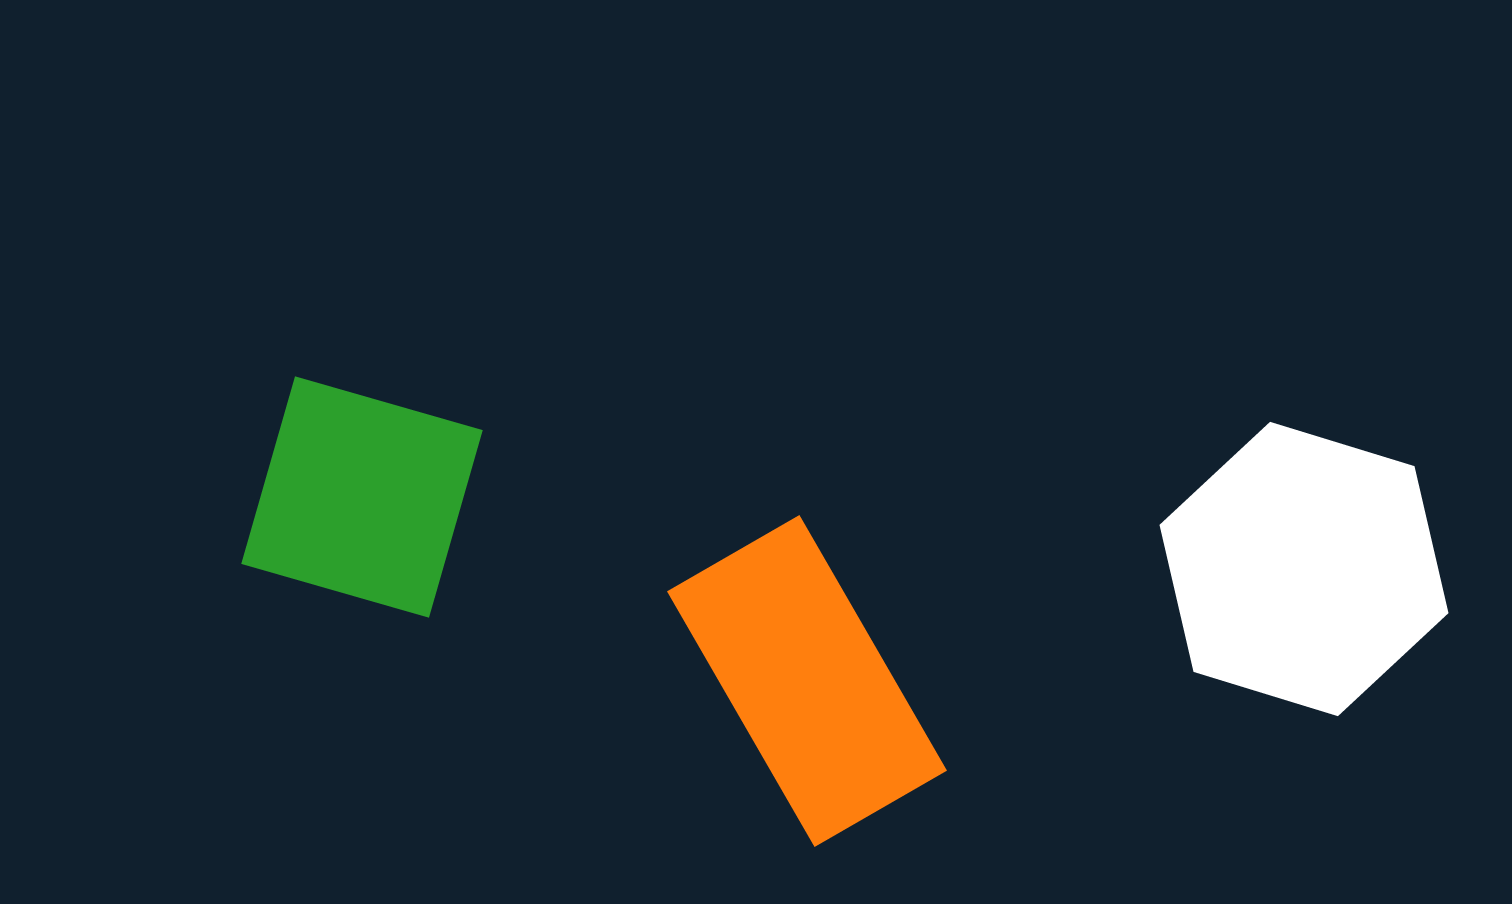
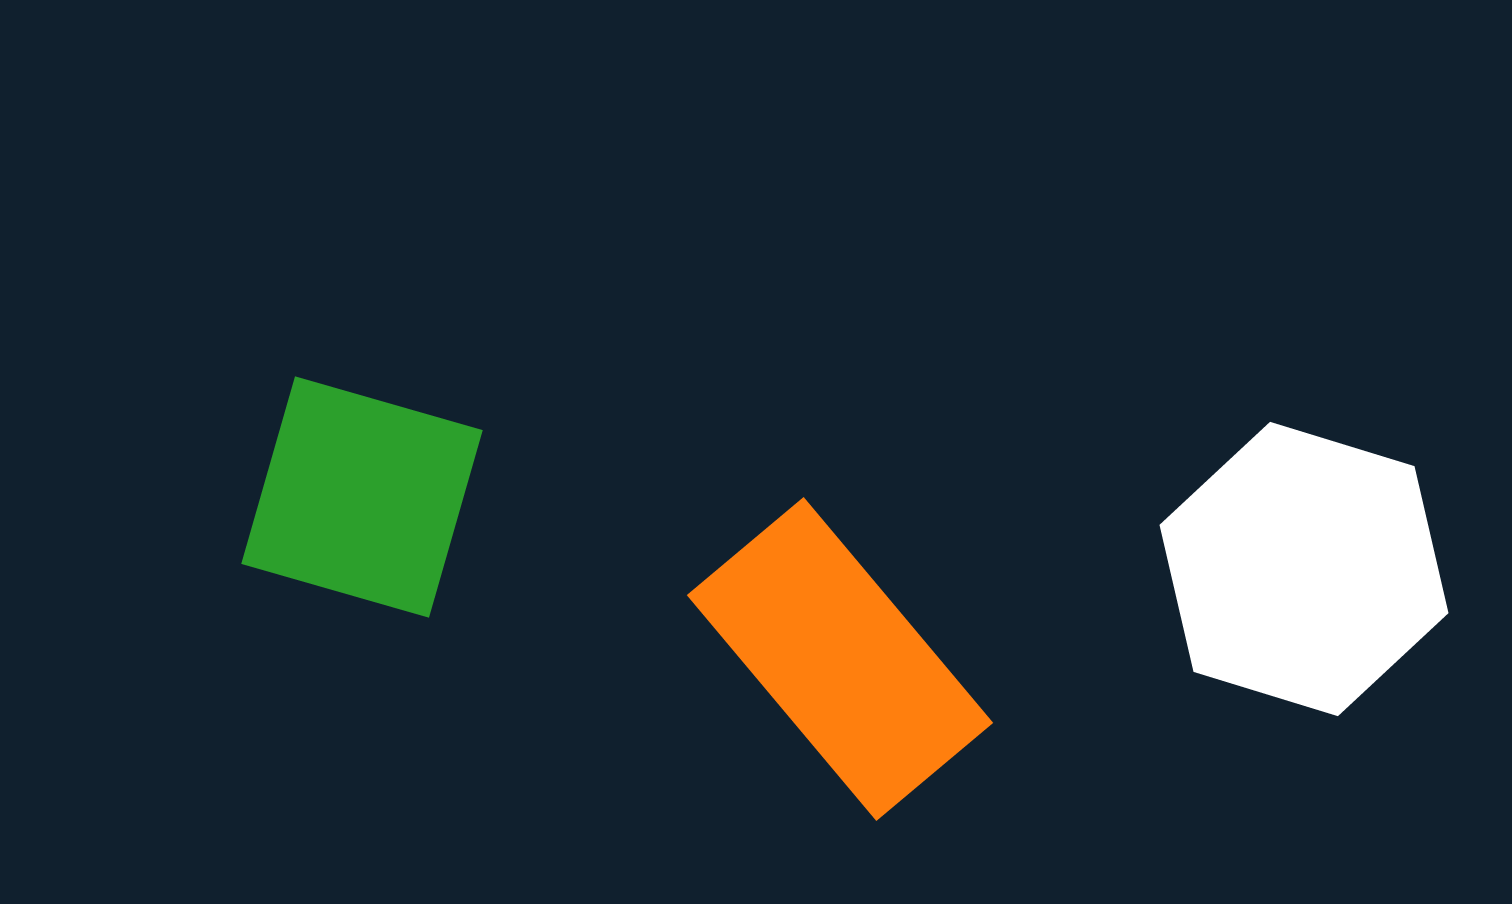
orange rectangle: moved 33 px right, 22 px up; rotated 10 degrees counterclockwise
